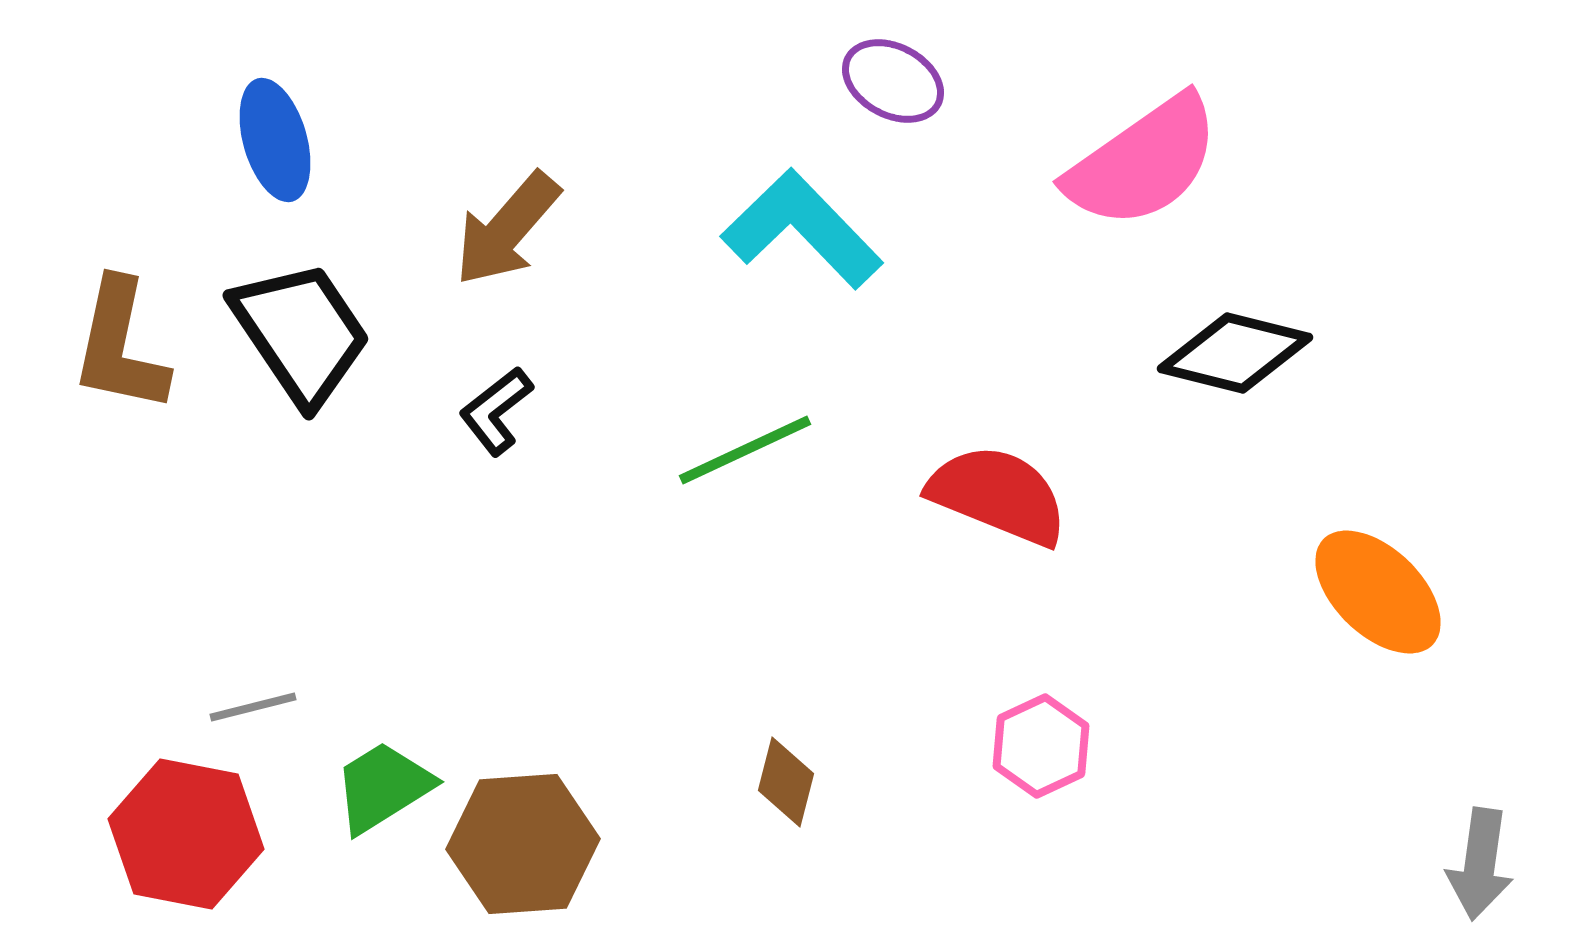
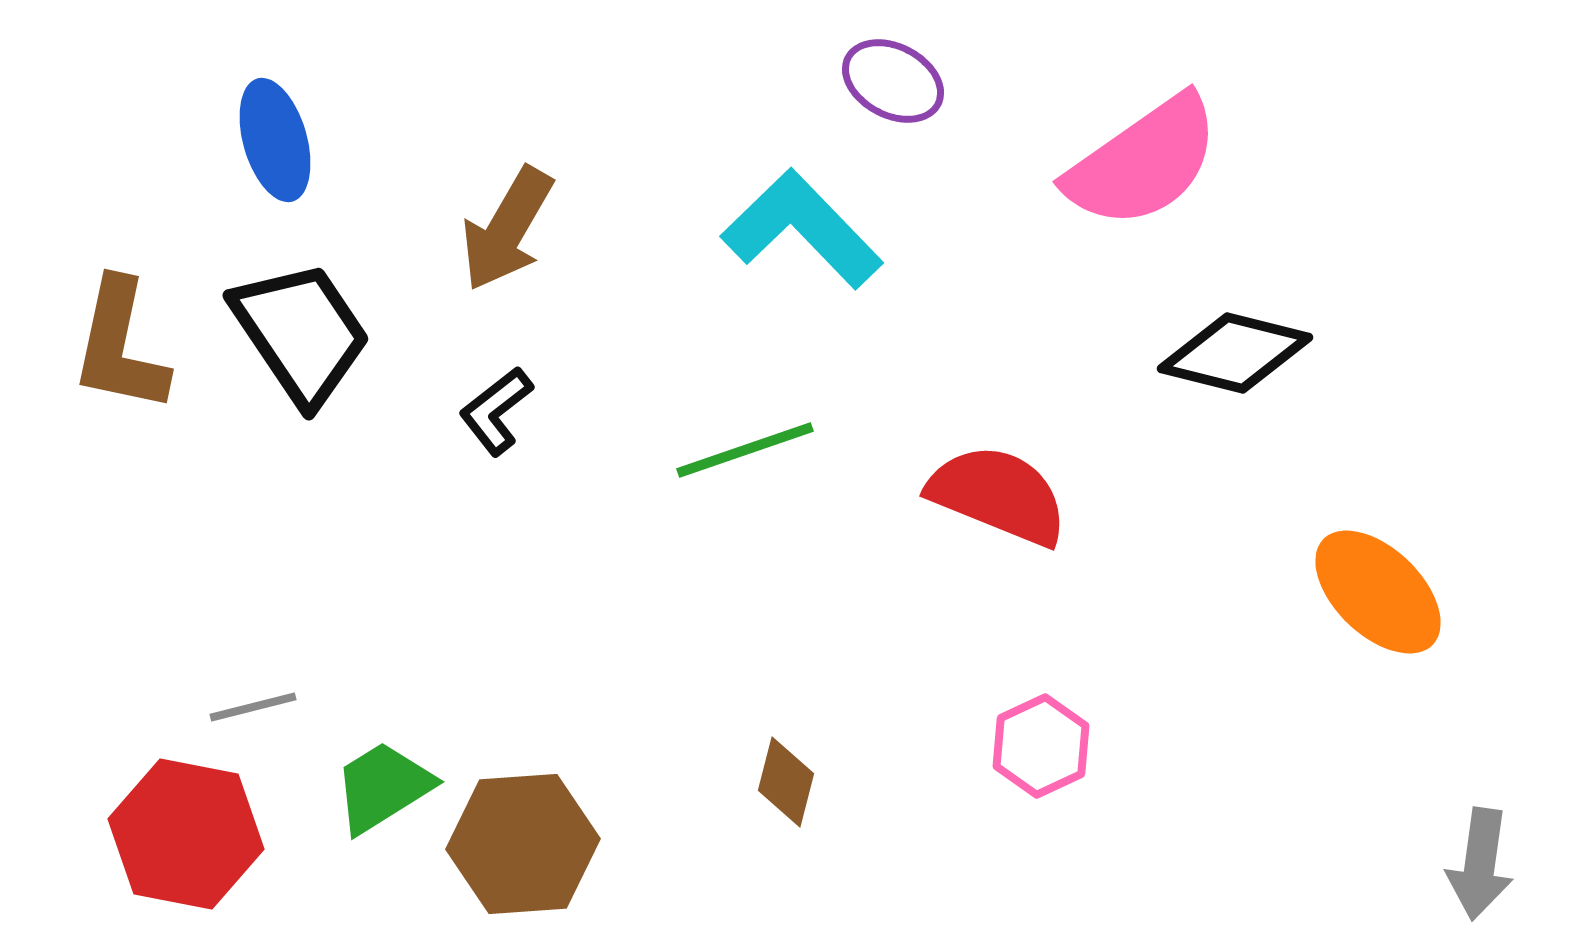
brown arrow: rotated 11 degrees counterclockwise
green line: rotated 6 degrees clockwise
